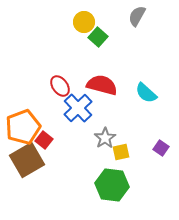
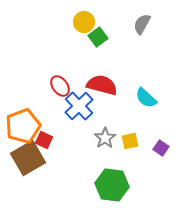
gray semicircle: moved 5 px right, 8 px down
green square: rotated 12 degrees clockwise
cyan semicircle: moved 5 px down
blue cross: moved 1 px right, 2 px up
orange pentagon: moved 1 px up
red square: rotated 12 degrees counterclockwise
yellow square: moved 9 px right, 11 px up
brown square: moved 1 px right, 2 px up
